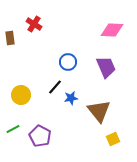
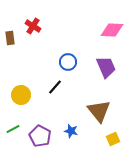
red cross: moved 1 px left, 2 px down
blue star: moved 33 px down; rotated 24 degrees clockwise
